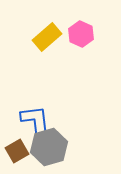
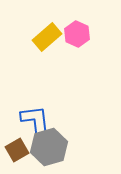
pink hexagon: moved 4 px left
brown square: moved 1 px up
